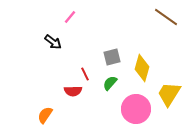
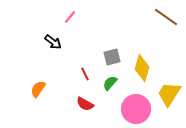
red semicircle: moved 12 px right, 13 px down; rotated 30 degrees clockwise
orange semicircle: moved 7 px left, 26 px up
